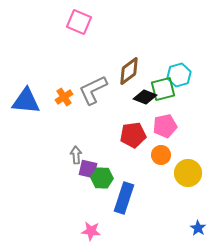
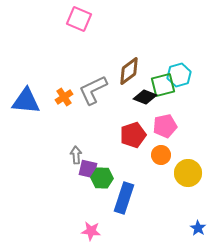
pink square: moved 3 px up
green square: moved 4 px up
red pentagon: rotated 10 degrees counterclockwise
